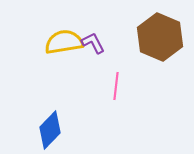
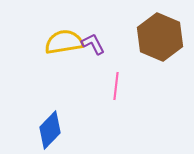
purple L-shape: moved 1 px down
